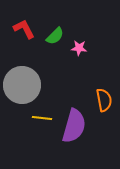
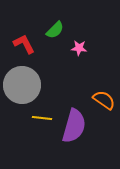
red L-shape: moved 15 px down
green semicircle: moved 6 px up
orange semicircle: rotated 45 degrees counterclockwise
